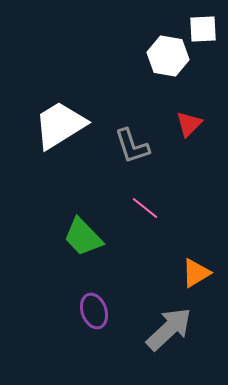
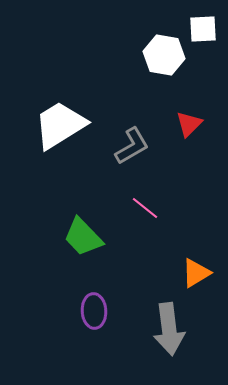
white hexagon: moved 4 px left, 1 px up
gray L-shape: rotated 102 degrees counterclockwise
purple ellipse: rotated 16 degrees clockwise
gray arrow: rotated 126 degrees clockwise
